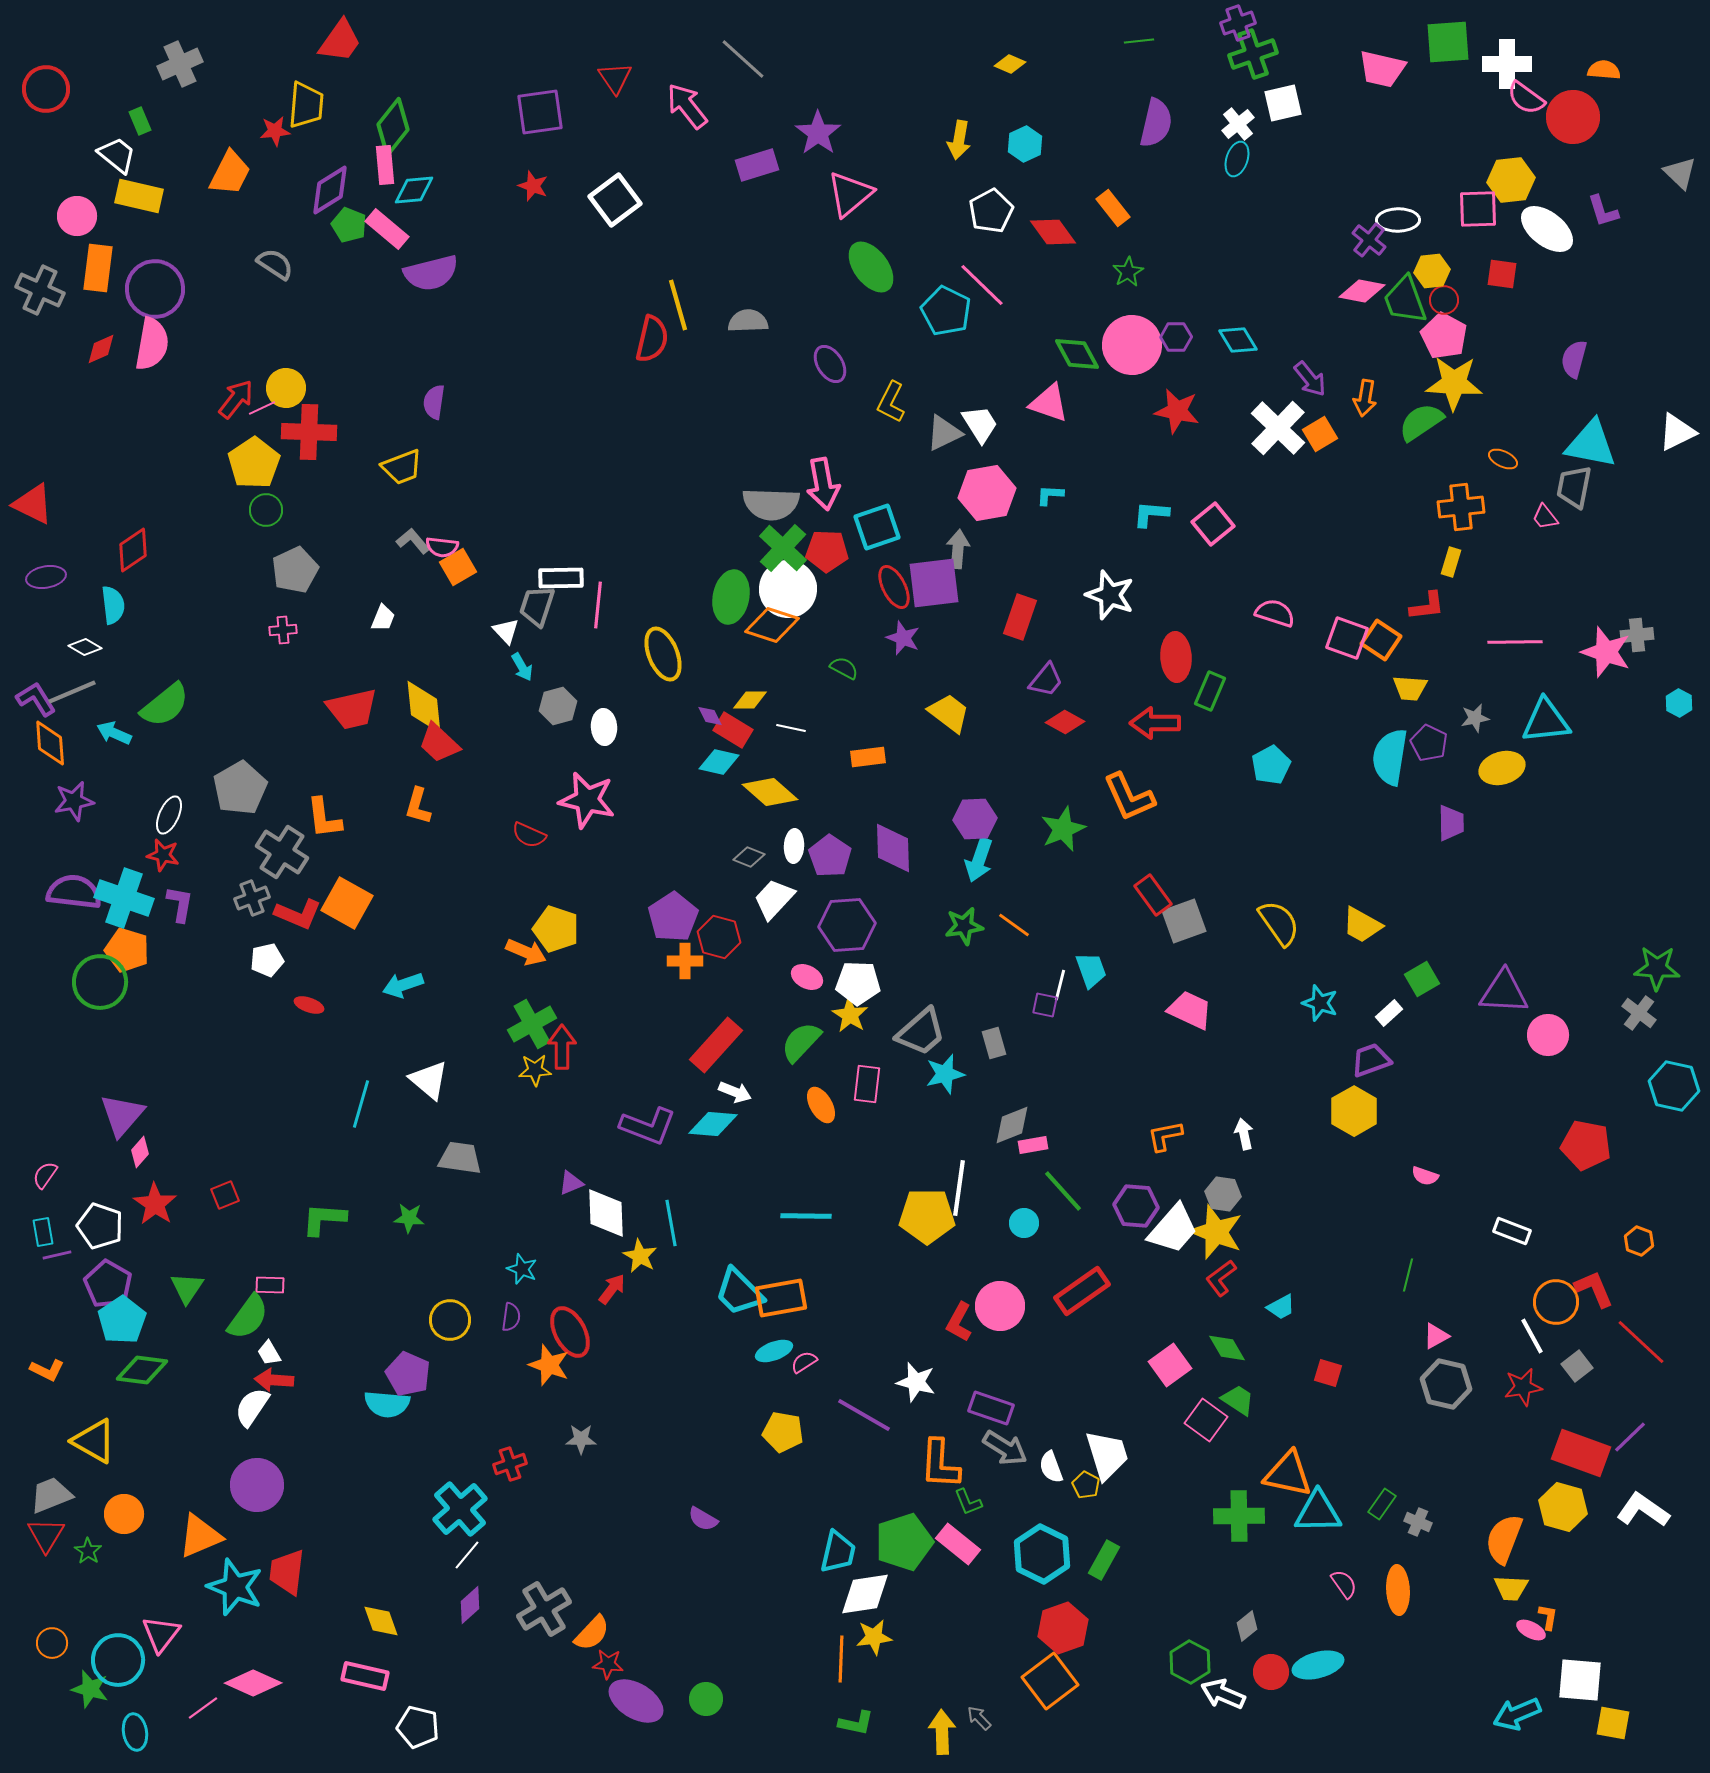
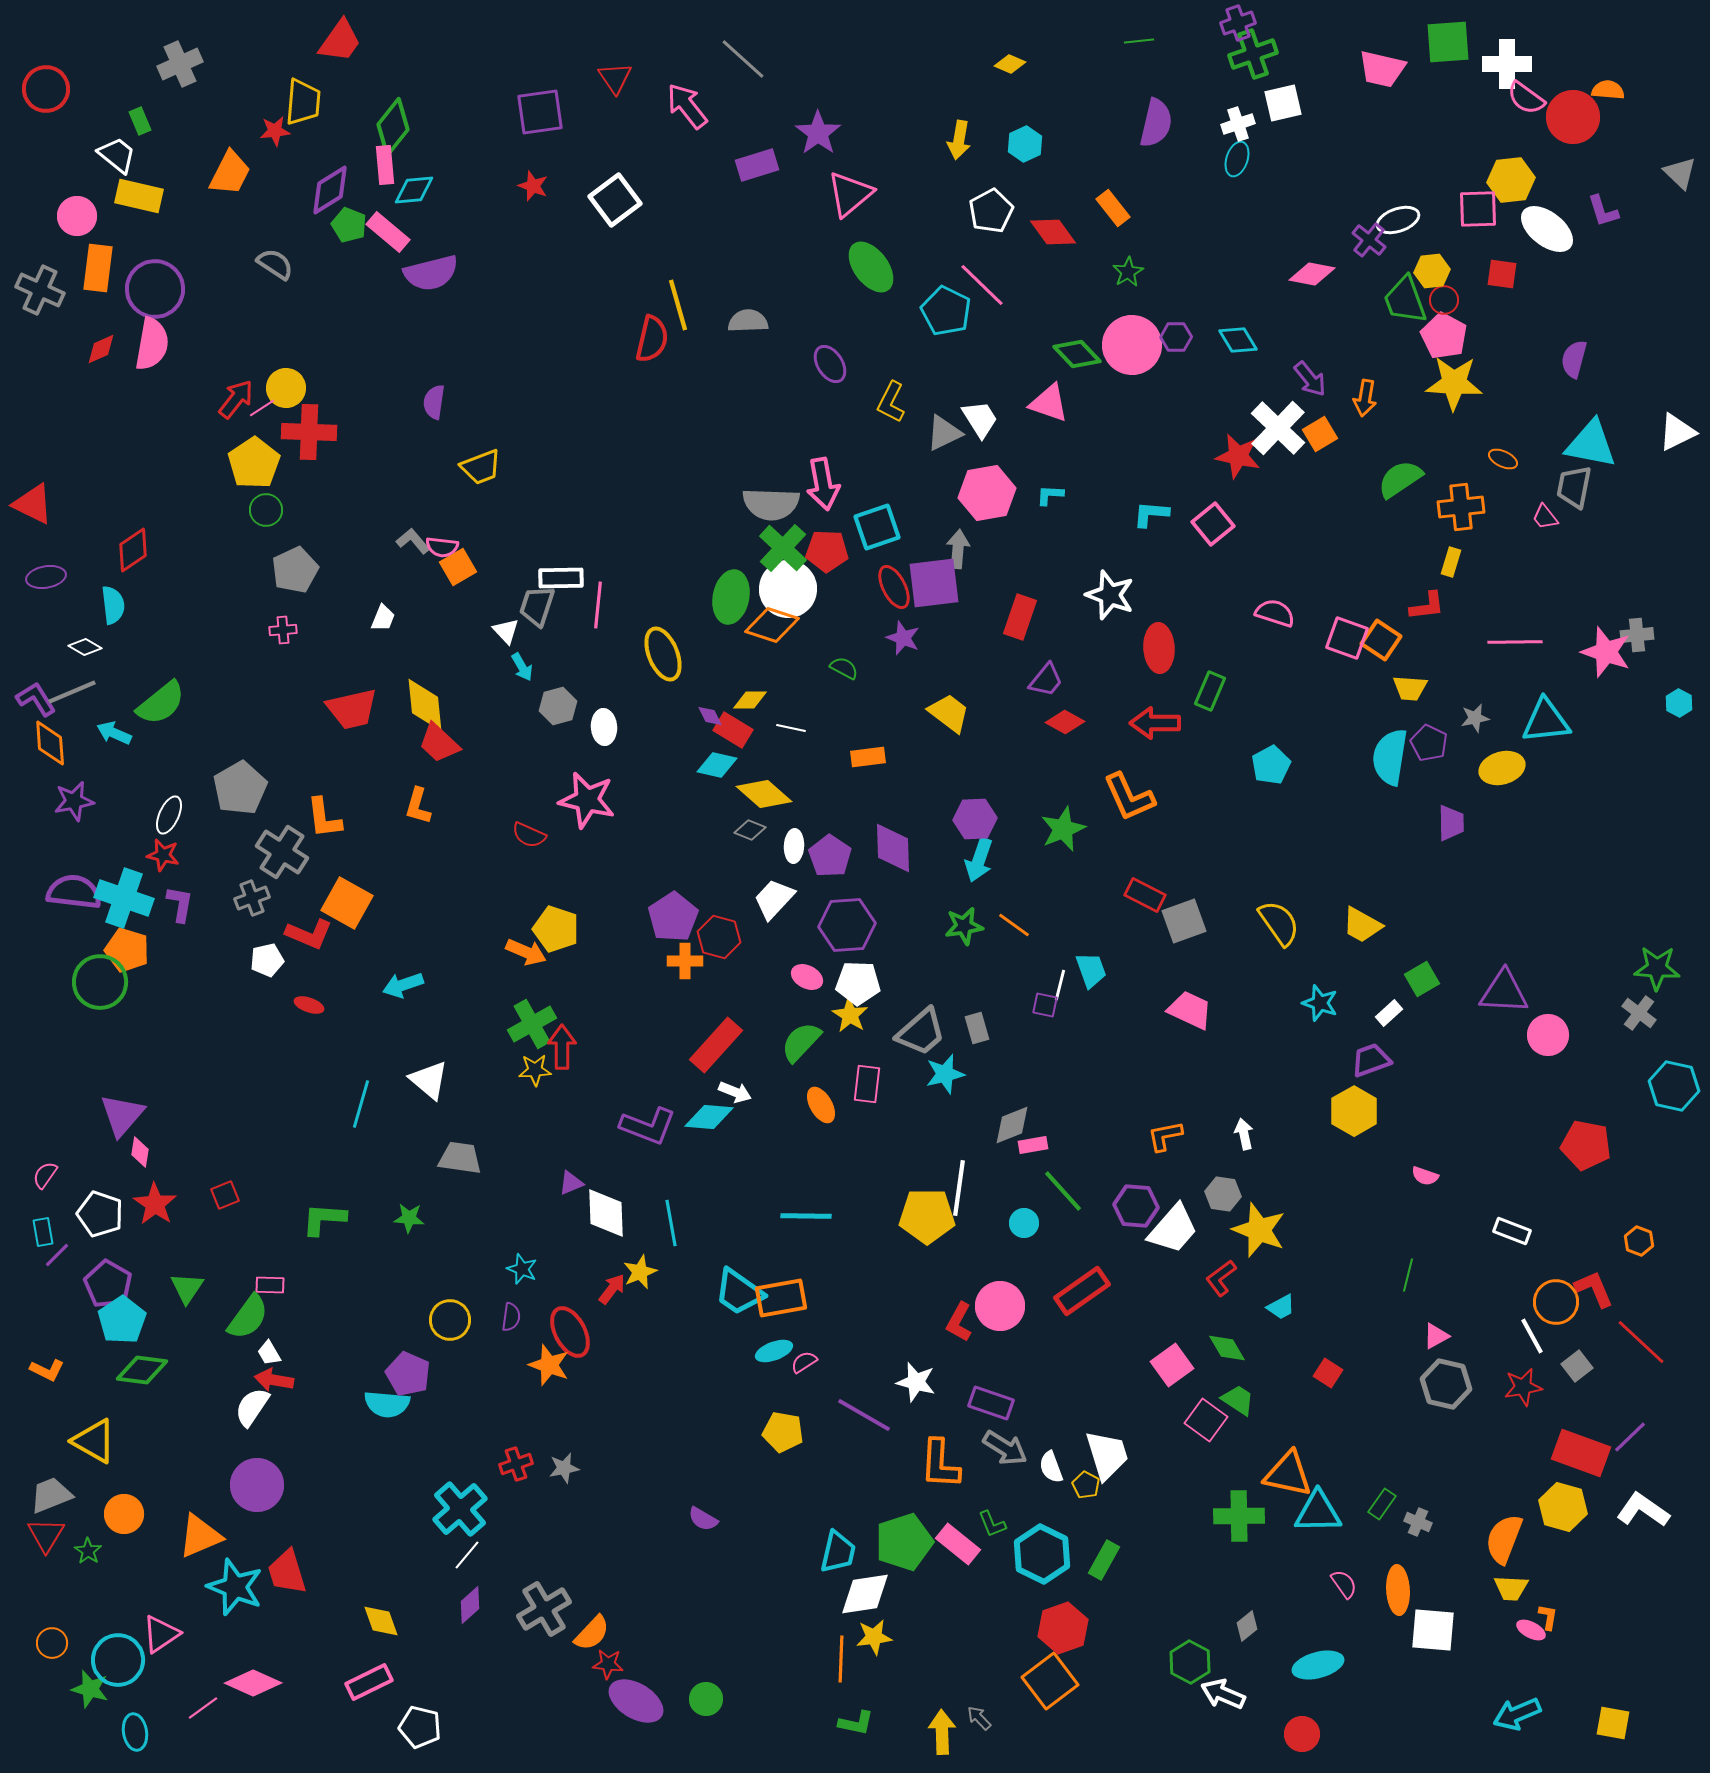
orange semicircle at (1604, 70): moved 4 px right, 20 px down
yellow trapezoid at (306, 105): moved 3 px left, 3 px up
white cross at (1238, 124): rotated 20 degrees clockwise
white ellipse at (1398, 220): rotated 18 degrees counterclockwise
pink rectangle at (387, 229): moved 1 px right, 3 px down
pink diamond at (1362, 291): moved 50 px left, 17 px up
green diamond at (1077, 354): rotated 15 degrees counterclockwise
pink line at (262, 408): rotated 8 degrees counterclockwise
red star at (1177, 411): moved 61 px right, 45 px down
green semicircle at (1421, 422): moved 21 px left, 57 px down
white trapezoid at (980, 424): moved 5 px up
yellow trapezoid at (402, 467): moved 79 px right
red ellipse at (1176, 657): moved 17 px left, 9 px up
green semicircle at (165, 705): moved 4 px left, 2 px up
yellow diamond at (424, 707): moved 1 px right, 2 px up
cyan diamond at (719, 762): moved 2 px left, 3 px down
yellow diamond at (770, 792): moved 6 px left, 2 px down
gray diamond at (749, 857): moved 1 px right, 27 px up
red rectangle at (1153, 895): moved 8 px left; rotated 27 degrees counterclockwise
red L-shape at (298, 914): moved 11 px right, 20 px down
gray rectangle at (994, 1043): moved 17 px left, 15 px up
cyan diamond at (713, 1124): moved 4 px left, 7 px up
pink diamond at (140, 1152): rotated 32 degrees counterclockwise
white pentagon at (100, 1226): moved 12 px up
yellow star at (1216, 1232): moved 43 px right, 2 px up
purple line at (57, 1255): rotated 32 degrees counterclockwise
yellow star at (640, 1256): moved 16 px down; rotated 20 degrees clockwise
cyan trapezoid at (739, 1292): rotated 10 degrees counterclockwise
pink square at (1170, 1365): moved 2 px right
red square at (1328, 1373): rotated 16 degrees clockwise
red arrow at (274, 1380): rotated 6 degrees clockwise
purple rectangle at (991, 1408): moved 5 px up
gray star at (581, 1439): moved 17 px left, 29 px down; rotated 12 degrees counterclockwise
red cross at (510, 1464): moved 6 px right
green L-shape at (968, 1502): moved 24 px right, 22 px down
red trapezoid at (287, 1572): rotated 24 degrees counterclockwise
pink triangle at (161, 1634): rotated 18 degrees clockwise
red circle at (1271, 1672): moved 31 px right, 62 px down
pink rectangle at (365, 1676): moved 4 px right, 6 px down; rotated 39 degrees counterclockwise
white square at (1580, 1680): moved 147 px left, 50 px up
white pentagon at (418, 1727): moved 2 px right
